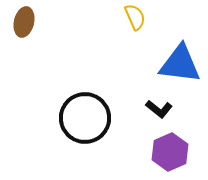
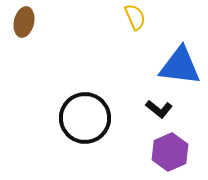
blue triangle: moved 2 px down
